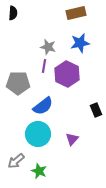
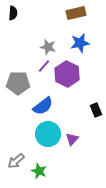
purple line: rotated 32 degrees clockwise
cyan circle: moved 10 px right
